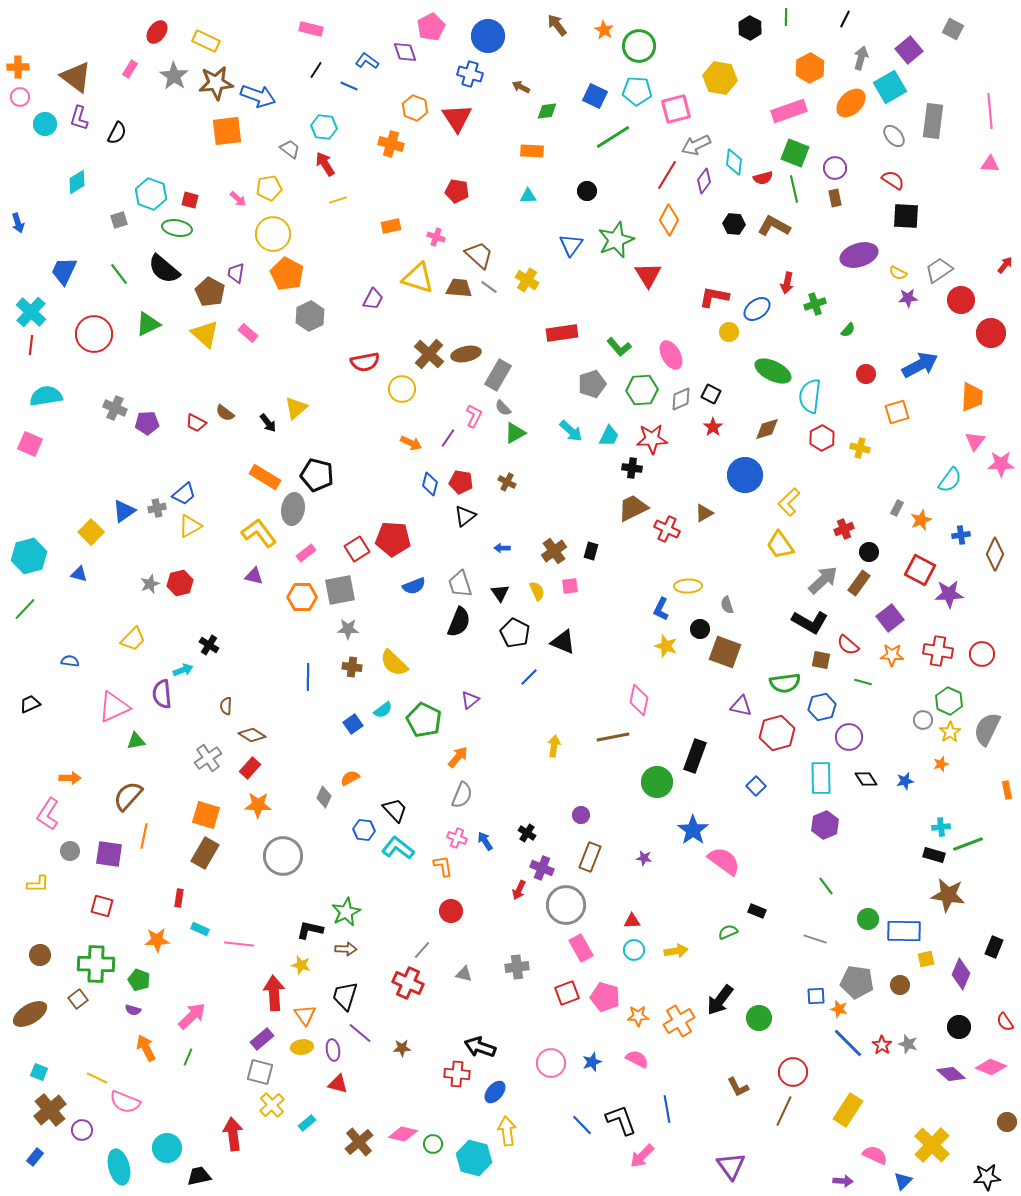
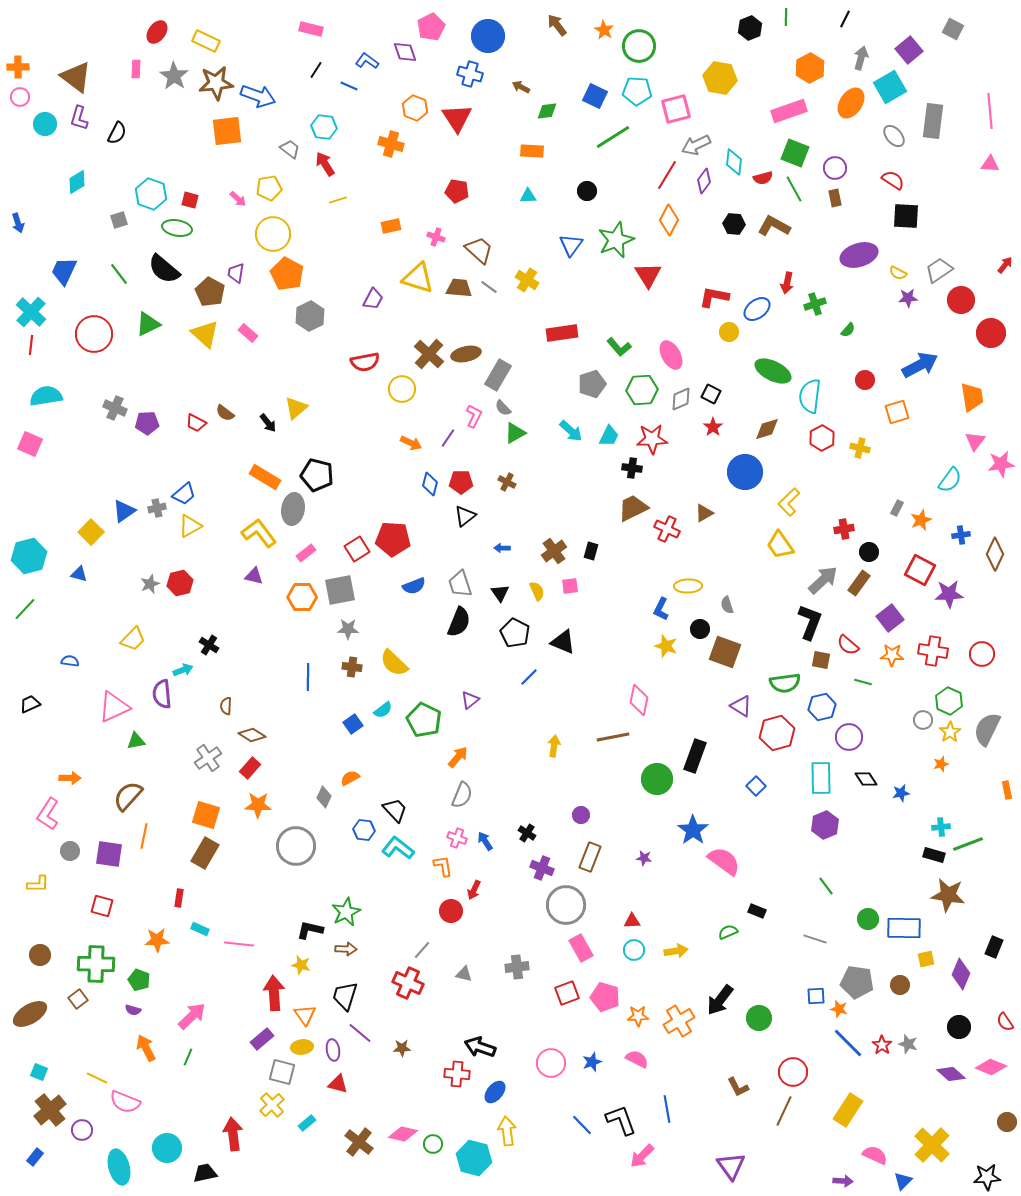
black hexagon at (750, 28): rotated 10 degrees clockwise
pink rectangle at (130, 69): moved 6 px right; rotated 30 degrees counterclockwise
orange ellipse at (851, 103): rotated 12 degrees counterclockwise
green line at (794, 189): rotated 16 degrees counterclockwise
brown trapezoid at (479, 255): moved 5 px up
red circle at (866, 374): moved 1 px left, 6 px down
orange trapezoid at (972, 397): rotated 12 degrees counterclockwise
pink star at (1001, 464): rotated 8 degrees counterclockwise
blue circle at (745, 475): moved 3 px up
red pentagon at (461, 482): rotated 10 degrees counterclockwise
red cross at (844, 529): rotated 12 degrees clockwise
black L-shape at (810, 622): rotated 99 degrees counterclockwise
red cross at (938, 651): moved 5 px left
purple triangle at (741, 706): rotated 20 degrees clockwise
blue star at (905, 781): moved 4 px left, 12 px down
green circle at (657, 782): moved 3 px up
gray circle at (283, 856): moved 13 px right, 10 px up
red arrow at (519, 890): moved 45 px left
blue rectangle at (904, 931): moved 3 px up
gray square at (260, 1072): moved 22 px right
brown cross at (359, 1142): rotated 12 degrees counterclockwise
black trapezoid at (199, 1176): moved 6 px right, 3 px up
